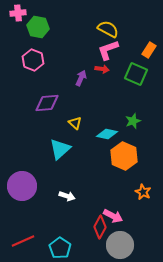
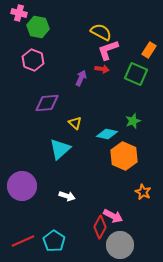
pink cross: moved 1 px right; rotated 21 degrees clockwise
yellow semicircle: moved 7 px left, 3 px down
cyan pentagon: moved 6 px left, 7 px up
